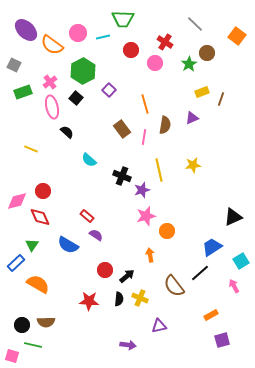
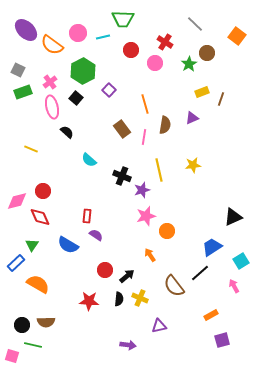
gray square at (14, 65): moved 4 px right, 5 px down
red rectangle at (87, 216): rotated 56 degrees clockwise
orange arrow at (150, 255): rotated 24 degrees counterclockwise
